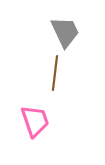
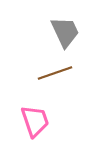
brown line: rotated 64 degrees clockwise
